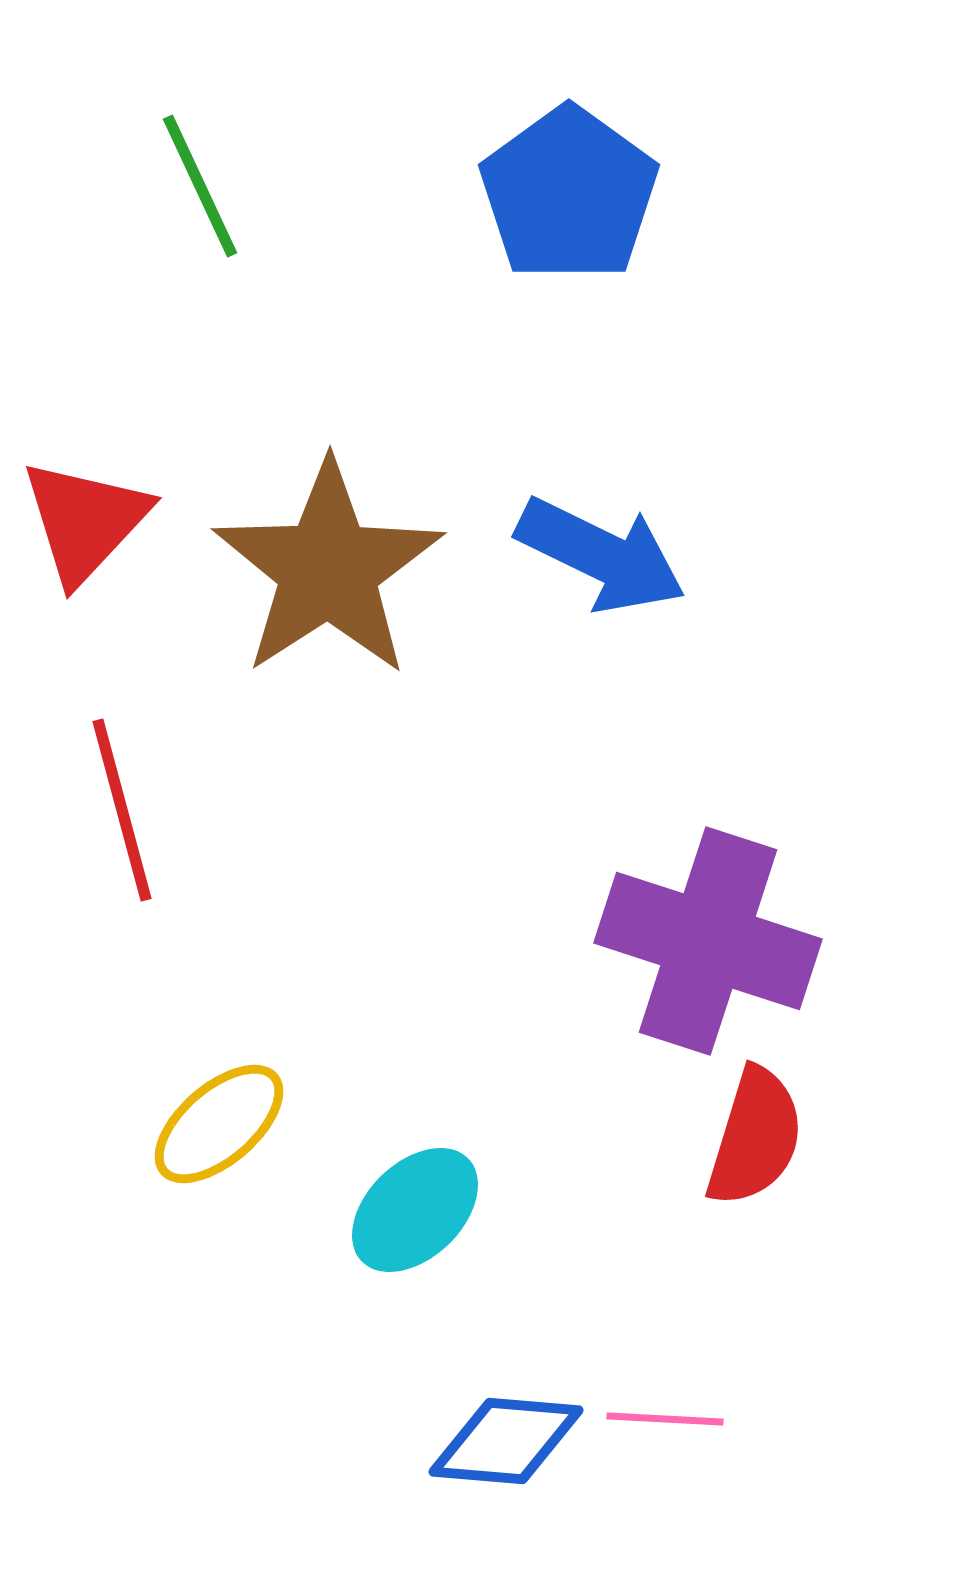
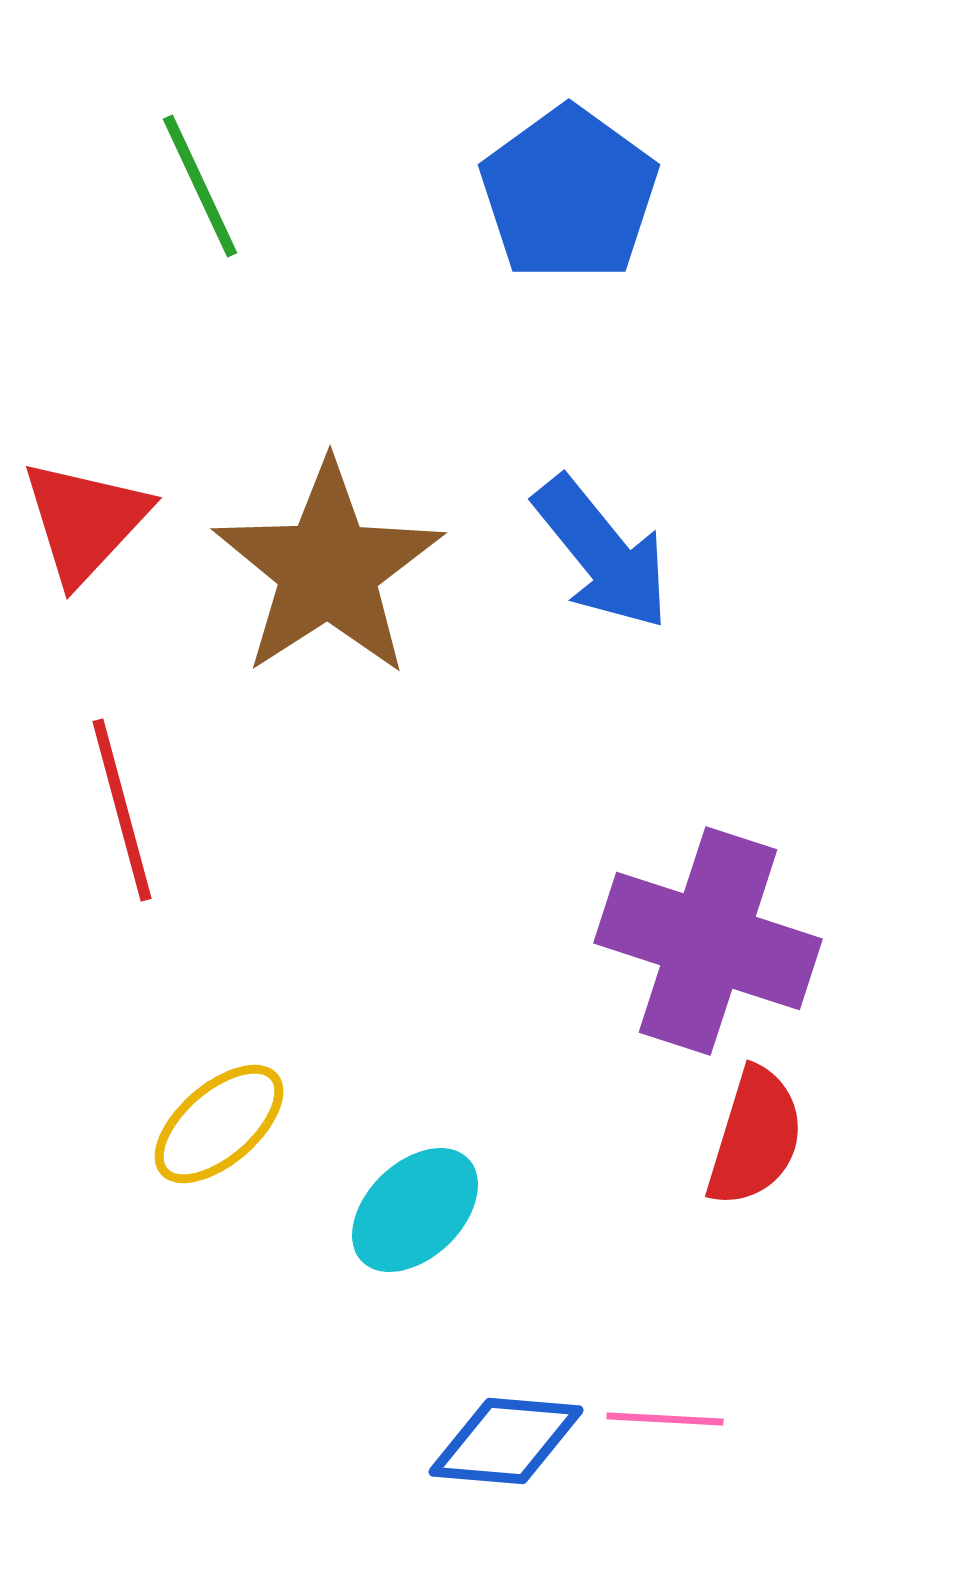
blue arrow: moved 1 px right, 2 px up; rotated 25 degrees clockwise
